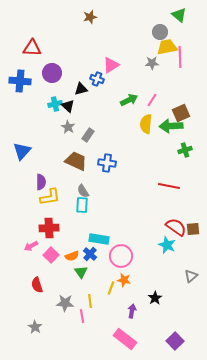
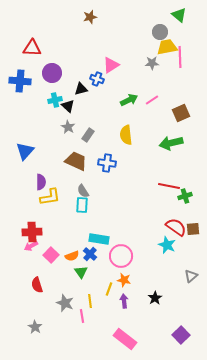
pink line at (152, 100): rotated 24 degrees clockwise
cyan cross at (55, 104): moved 4 px up
yellow semicircle at (146, 124): moved 20 px left, 11 px down; rotated 12 degrees counterclockwise
green arrow at (171, 126): moved 17 px down; rotated 10 degrees counterclockwise
green cross at (185, 150): moved 46 px down
blue triangle at (22, 151): moved 3 px right
red cross at (49, 228): moved 17 px left, 4 px down
yellow line at (111, 288): moved 2 px left, 1 px down
gray star at (65, 303): rotated 18 degrees clockwise
purple arrow at (132, 311): moved 8 px left, 10 px up; rotated 16 degrees counterclockwise
purple square at (175, 341): moved 6 px right, 6 px up
